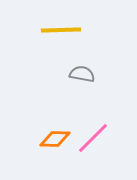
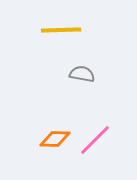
pink line: moved 2 px right, 2 px down
